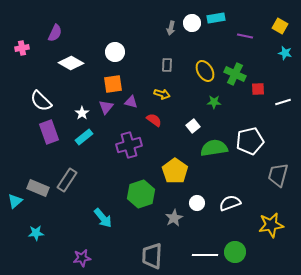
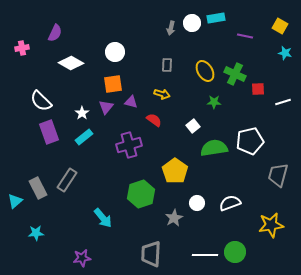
gray rectangle at (38, 188): rotated 40 degrees clockwise
gray trapezoid at (152, 256): moved 1 px left, 2 px up
